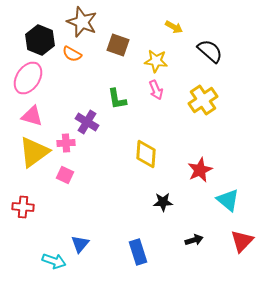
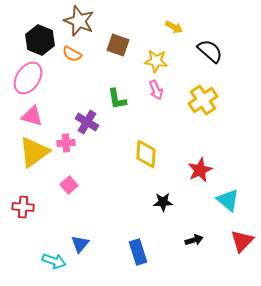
brown star: moved 3 px left, 1 px up
pink square: moved 4 px right, 10 px down; rotated 24 degrees clockwise
